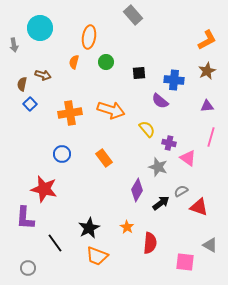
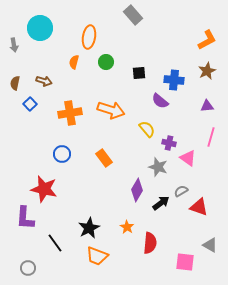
brown arrow: moved 1 px right, 6 px down
brown semicircle: moved 7 px left, 1 px up
